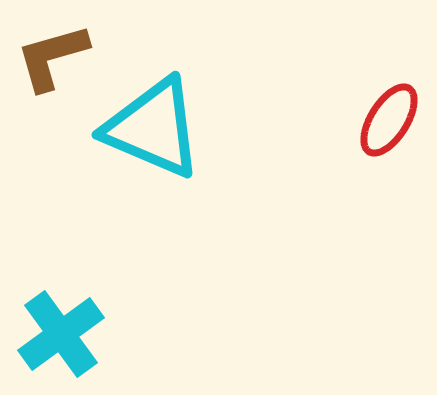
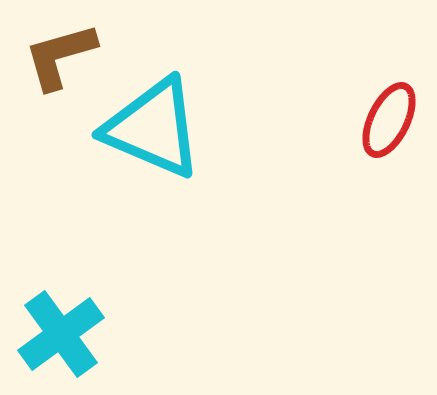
brown L-shape: moved 8 px right, 1 px up
red ellipse: rotated 6 degrees counterclockwise
